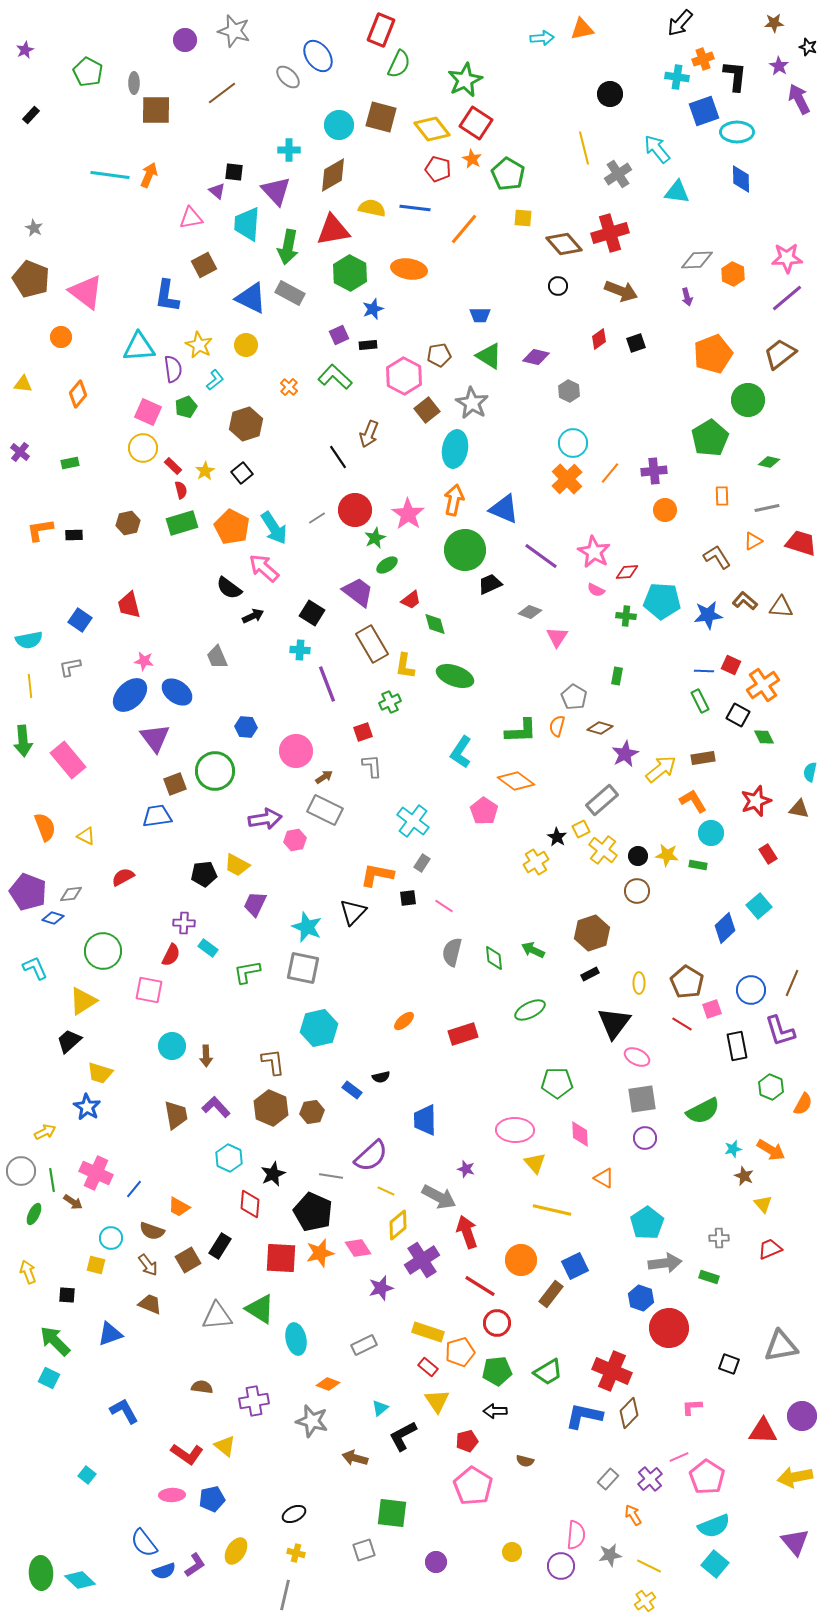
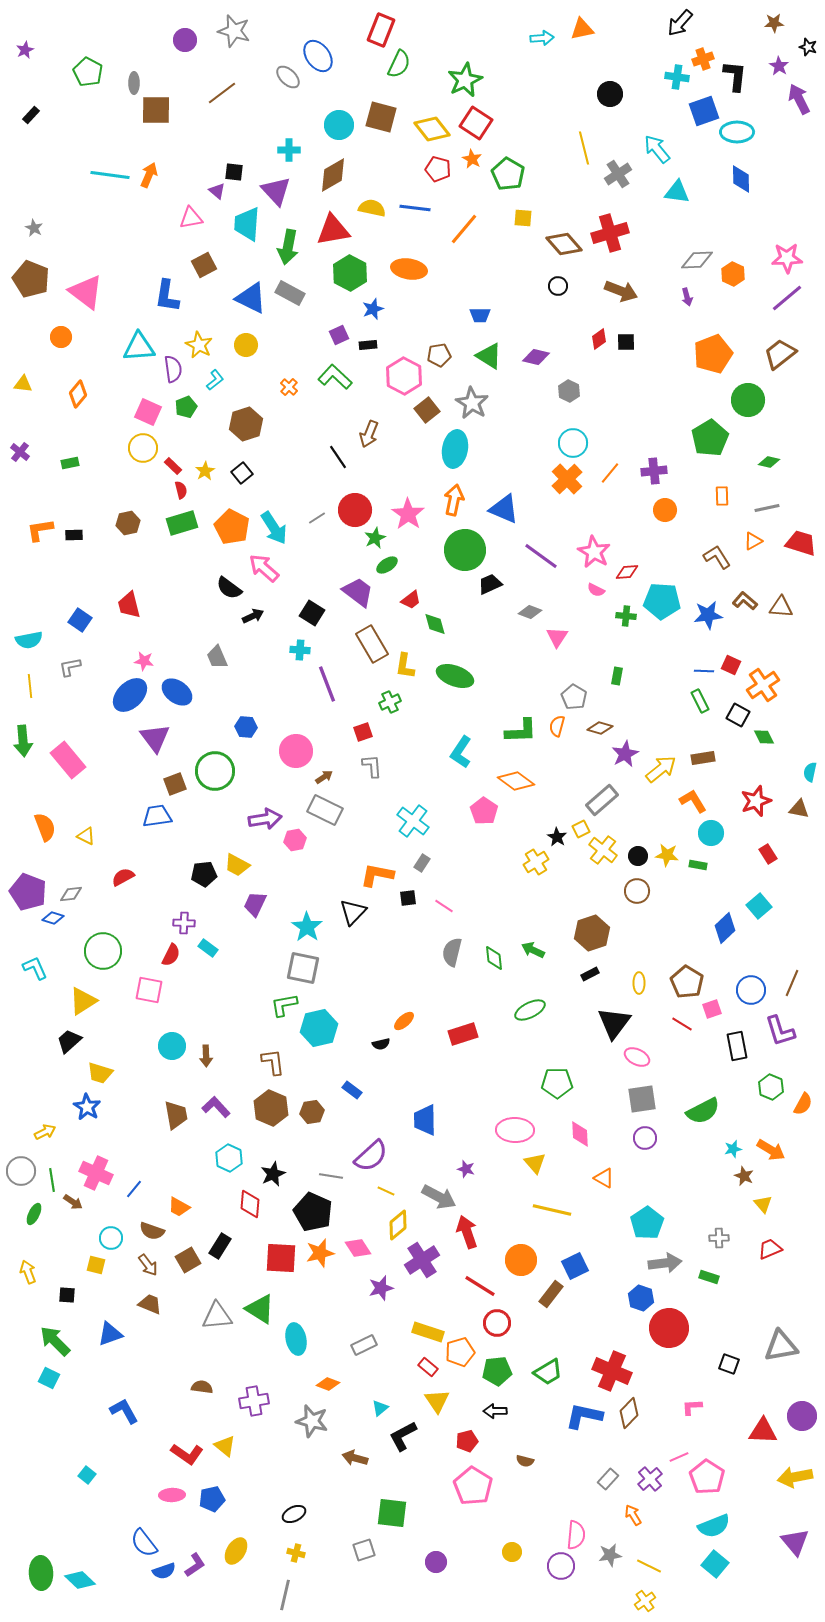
black square at (636, 343): moved 10 px left, 1 px up; rotated 18 degrees clockwise
cyan star at (307, 927): rotated 12 degrees clockwise
green L-shape at (247, 972): moved 37 px right, 33 px down
black semicircle at (381, 1077): moved 33 px up
